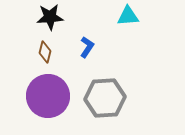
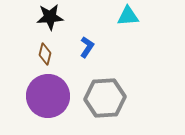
brown diamond: moved 2 px down
